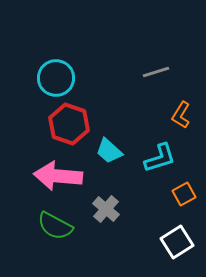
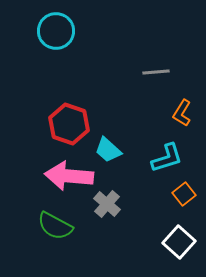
gray line: rotated 12 degrees clockwise
cyan circle: moved 47 px up
orange L-shape: moved 1 px right, 2 px up
cyan trapezoid: moved 1 px left, 1 px up
cyan L-shape: moved 7 px right
pink arrow: moved 11 px right
orange square: rotated 10 degrees counterclockwise
gray cross: moved 1 px right, 5 px up
white square: moved 2 px right; rotated 16 degrees counterclockwise
